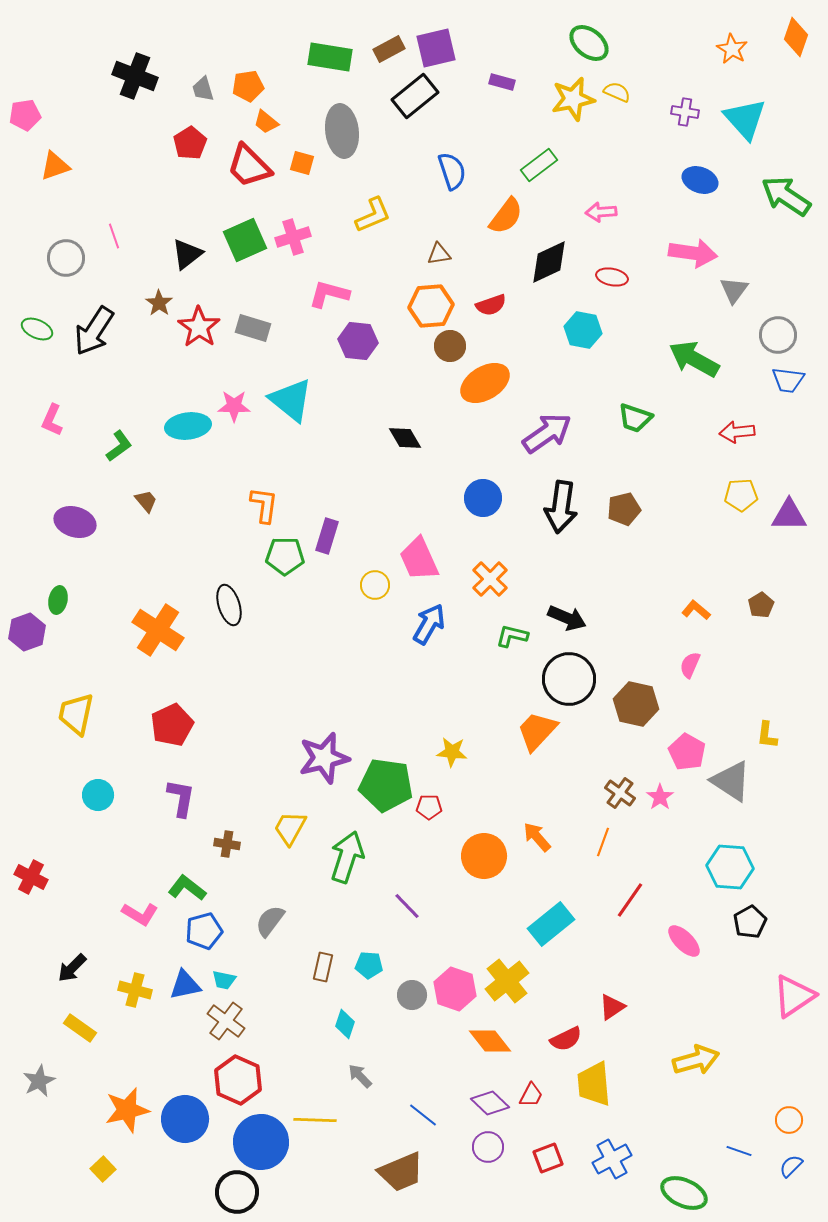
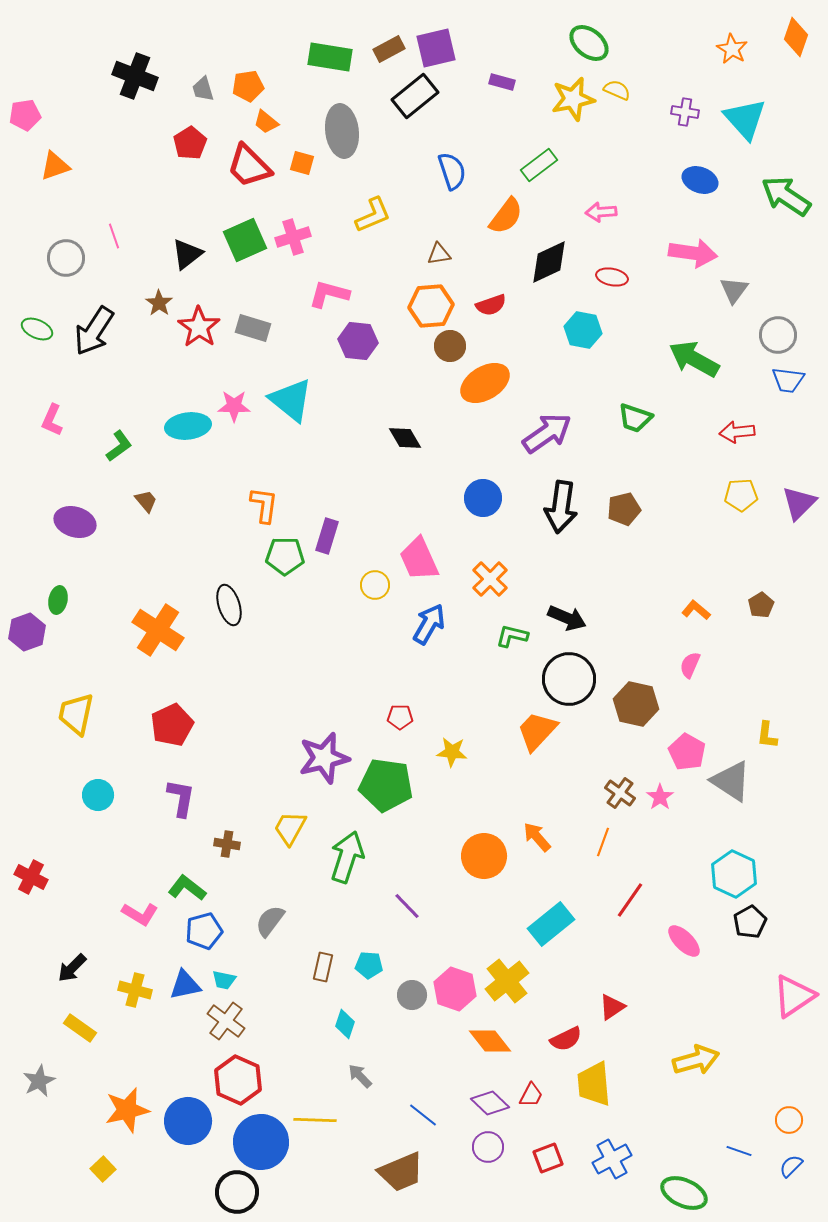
yellow semicircle at (617, 92): moved 2 px up
purple triangle at (789, 515): moved 10 px right, 12 px up; rotated 45 degrees counterclockwise
red pentagon at (429, 807): moved 29 px left, 90 px up
cyan hexagon at (730, 867): moved 4 px right, 7 px down; rotated 21 degrees clockwise
blue circle at (185, 1119): moved 3 px right, 2 px down
